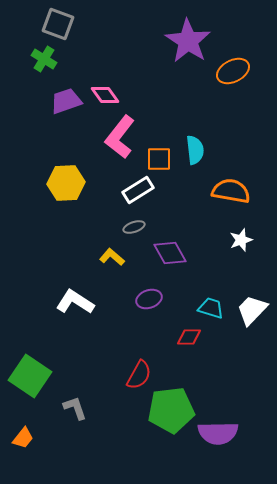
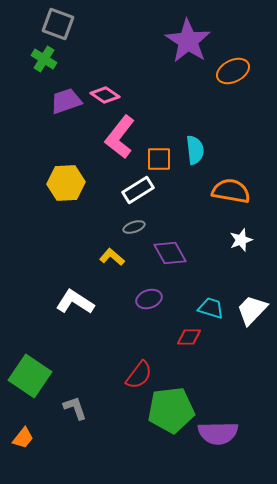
pink diamond: rotated 20 degrees counterclockwise
red semicircle: rotated 8 degrees clockwise
